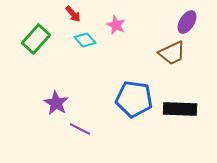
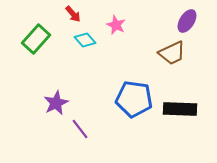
purple ellipse: moved 1 px up
purple star: rotated 15 degrees clockwise
purple line: rotated 25 degrees clockwise
